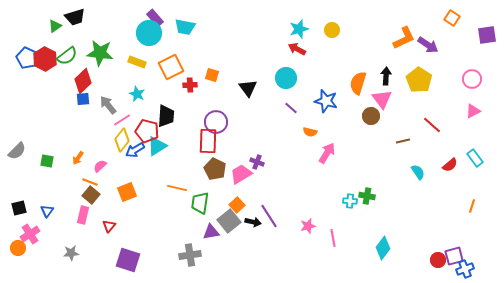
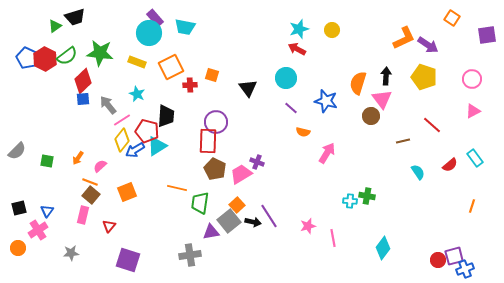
yellow pentagon at (419, 80): moved 5 px right, 3 px up; rotated 15 degrees counterclockwise
orange semicircle at (310, 132): moved 7 px left
pink cross at (30, 234): moved 8 px right, 4 px up
